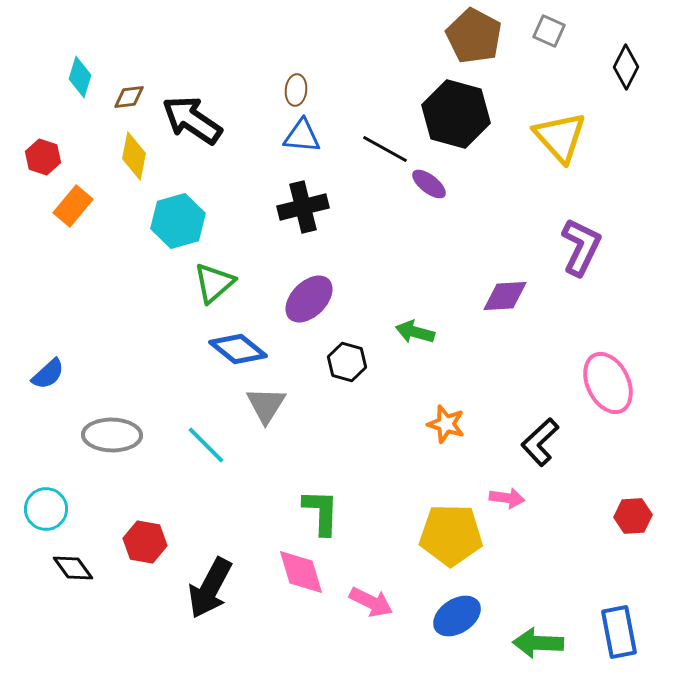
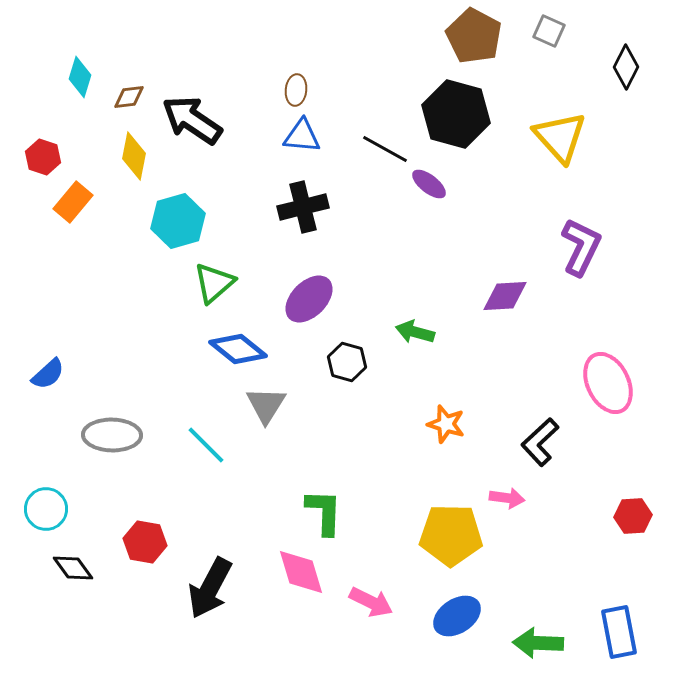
orange rectangle at (73, 206): moved 4 px up
green L-shape at (321, 512): moved 3 px right
